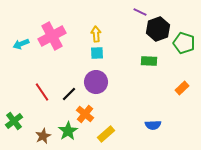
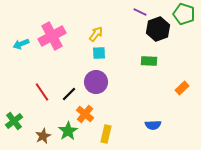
yellow arrow: rotated 42 degrees clockwise
green pentagon: moved 29 px up
cyan square: moved 2 px right
yellow rectangle: rotated 36 degrees counterclockwise
